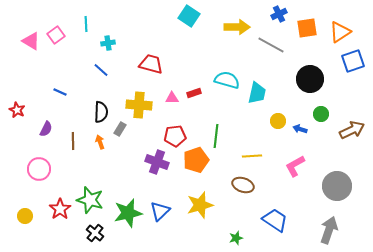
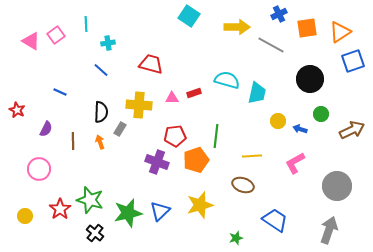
pink L-shape at (295, 166): moved 3 px up
